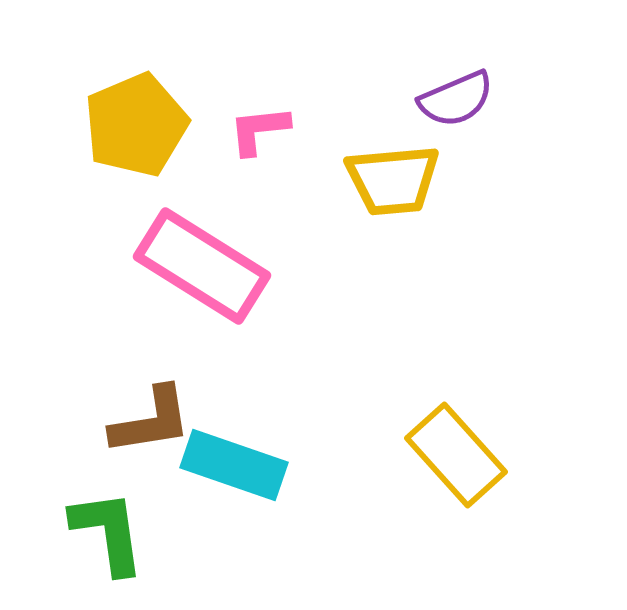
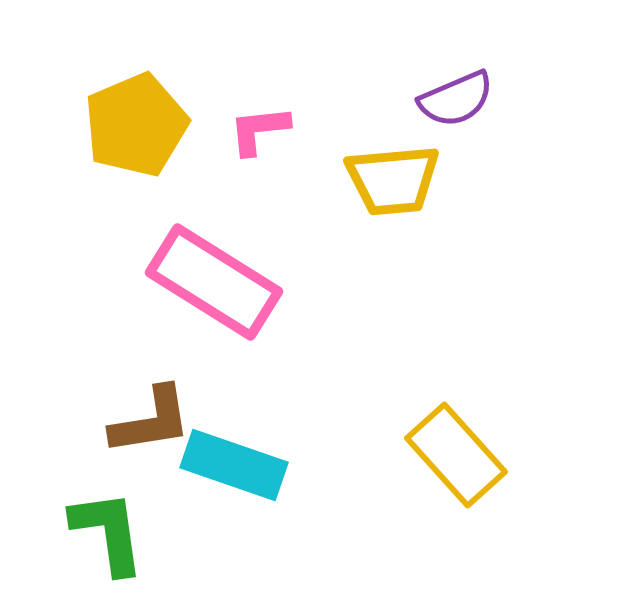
pink rectangle: moved 12 px right, 16 px down
